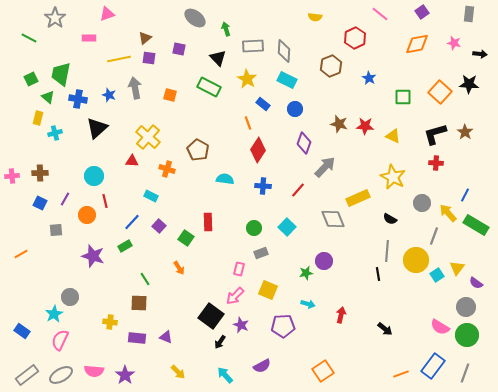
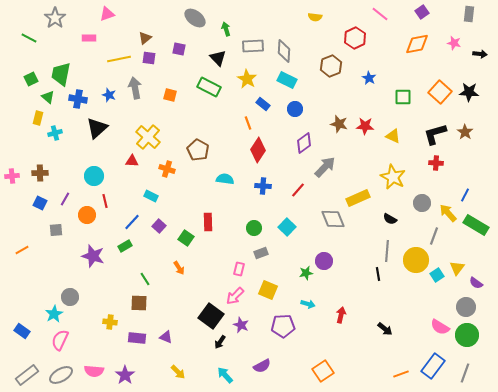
black star at (469, 84): moved 8 px down
purple diamond at (304, 143): rotated 35 degrees clockwise
orange line at (21, 254): moved 1 px right, 4 px up
